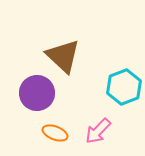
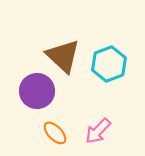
cyan hexagon: moved 15 px left, 23 px up
purple circle: moved 2 px up
orange ellipse: rotated 25 degrees clockwise
